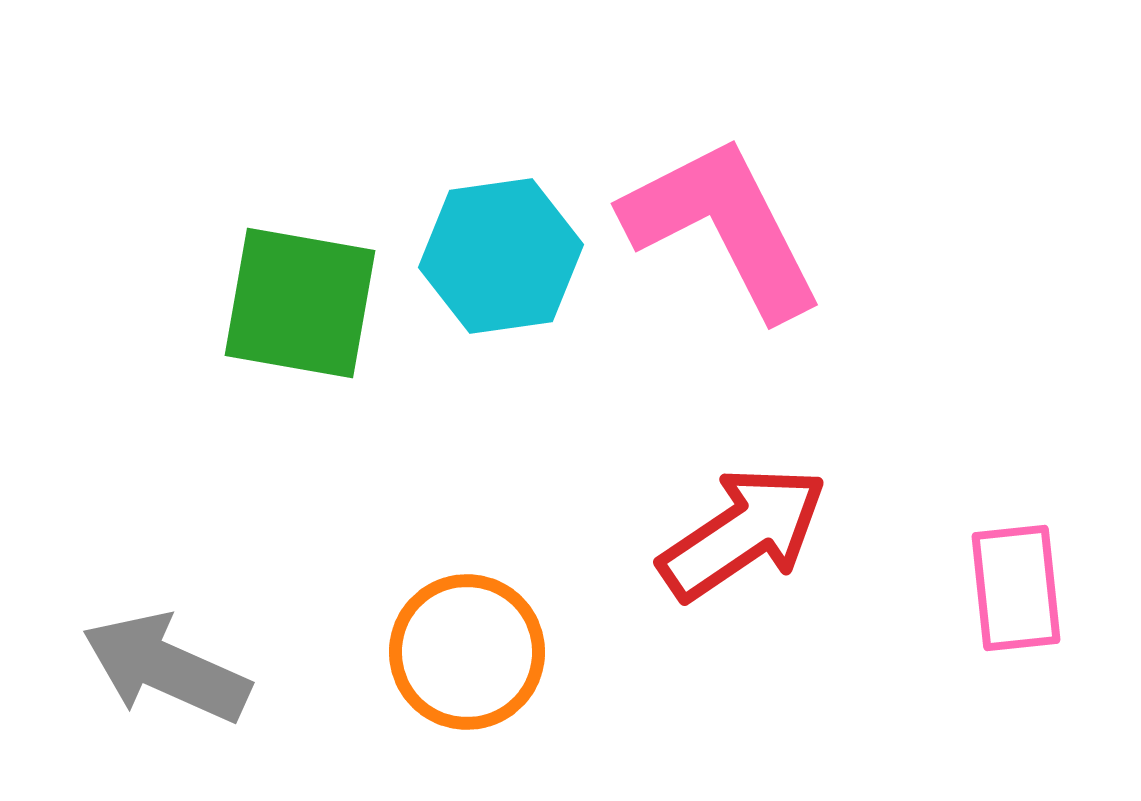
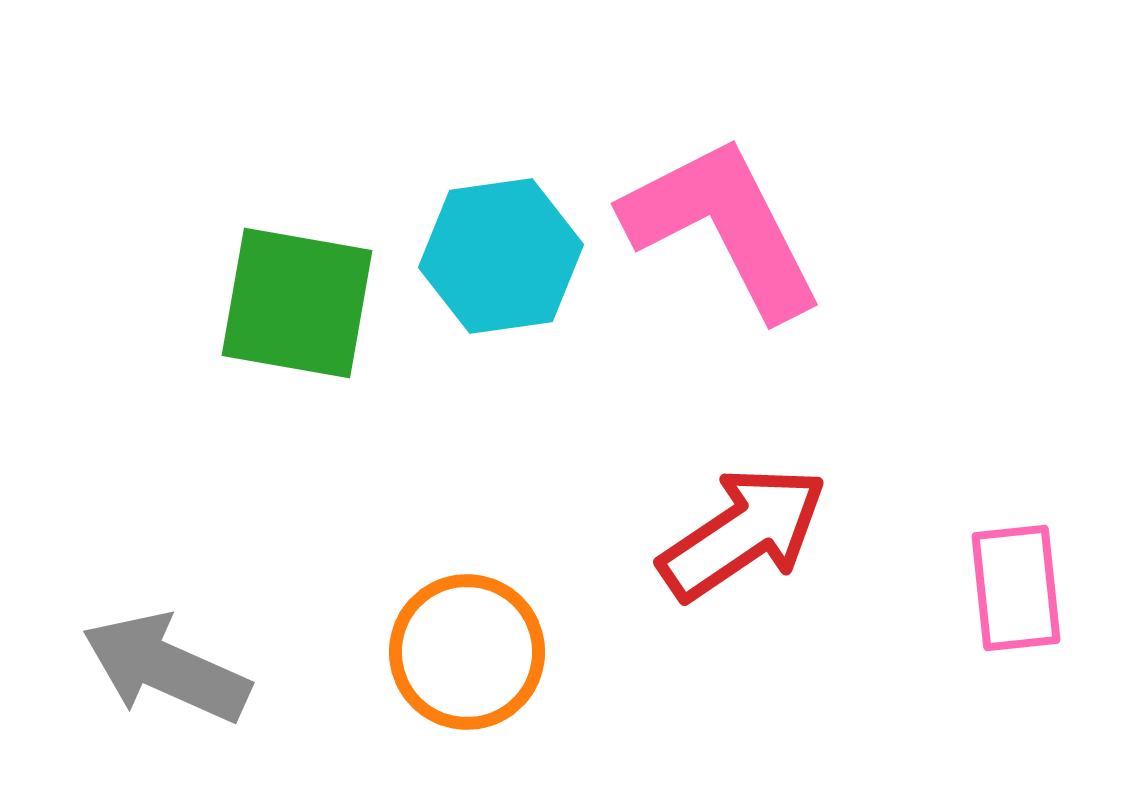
green square: moved 3 px left
